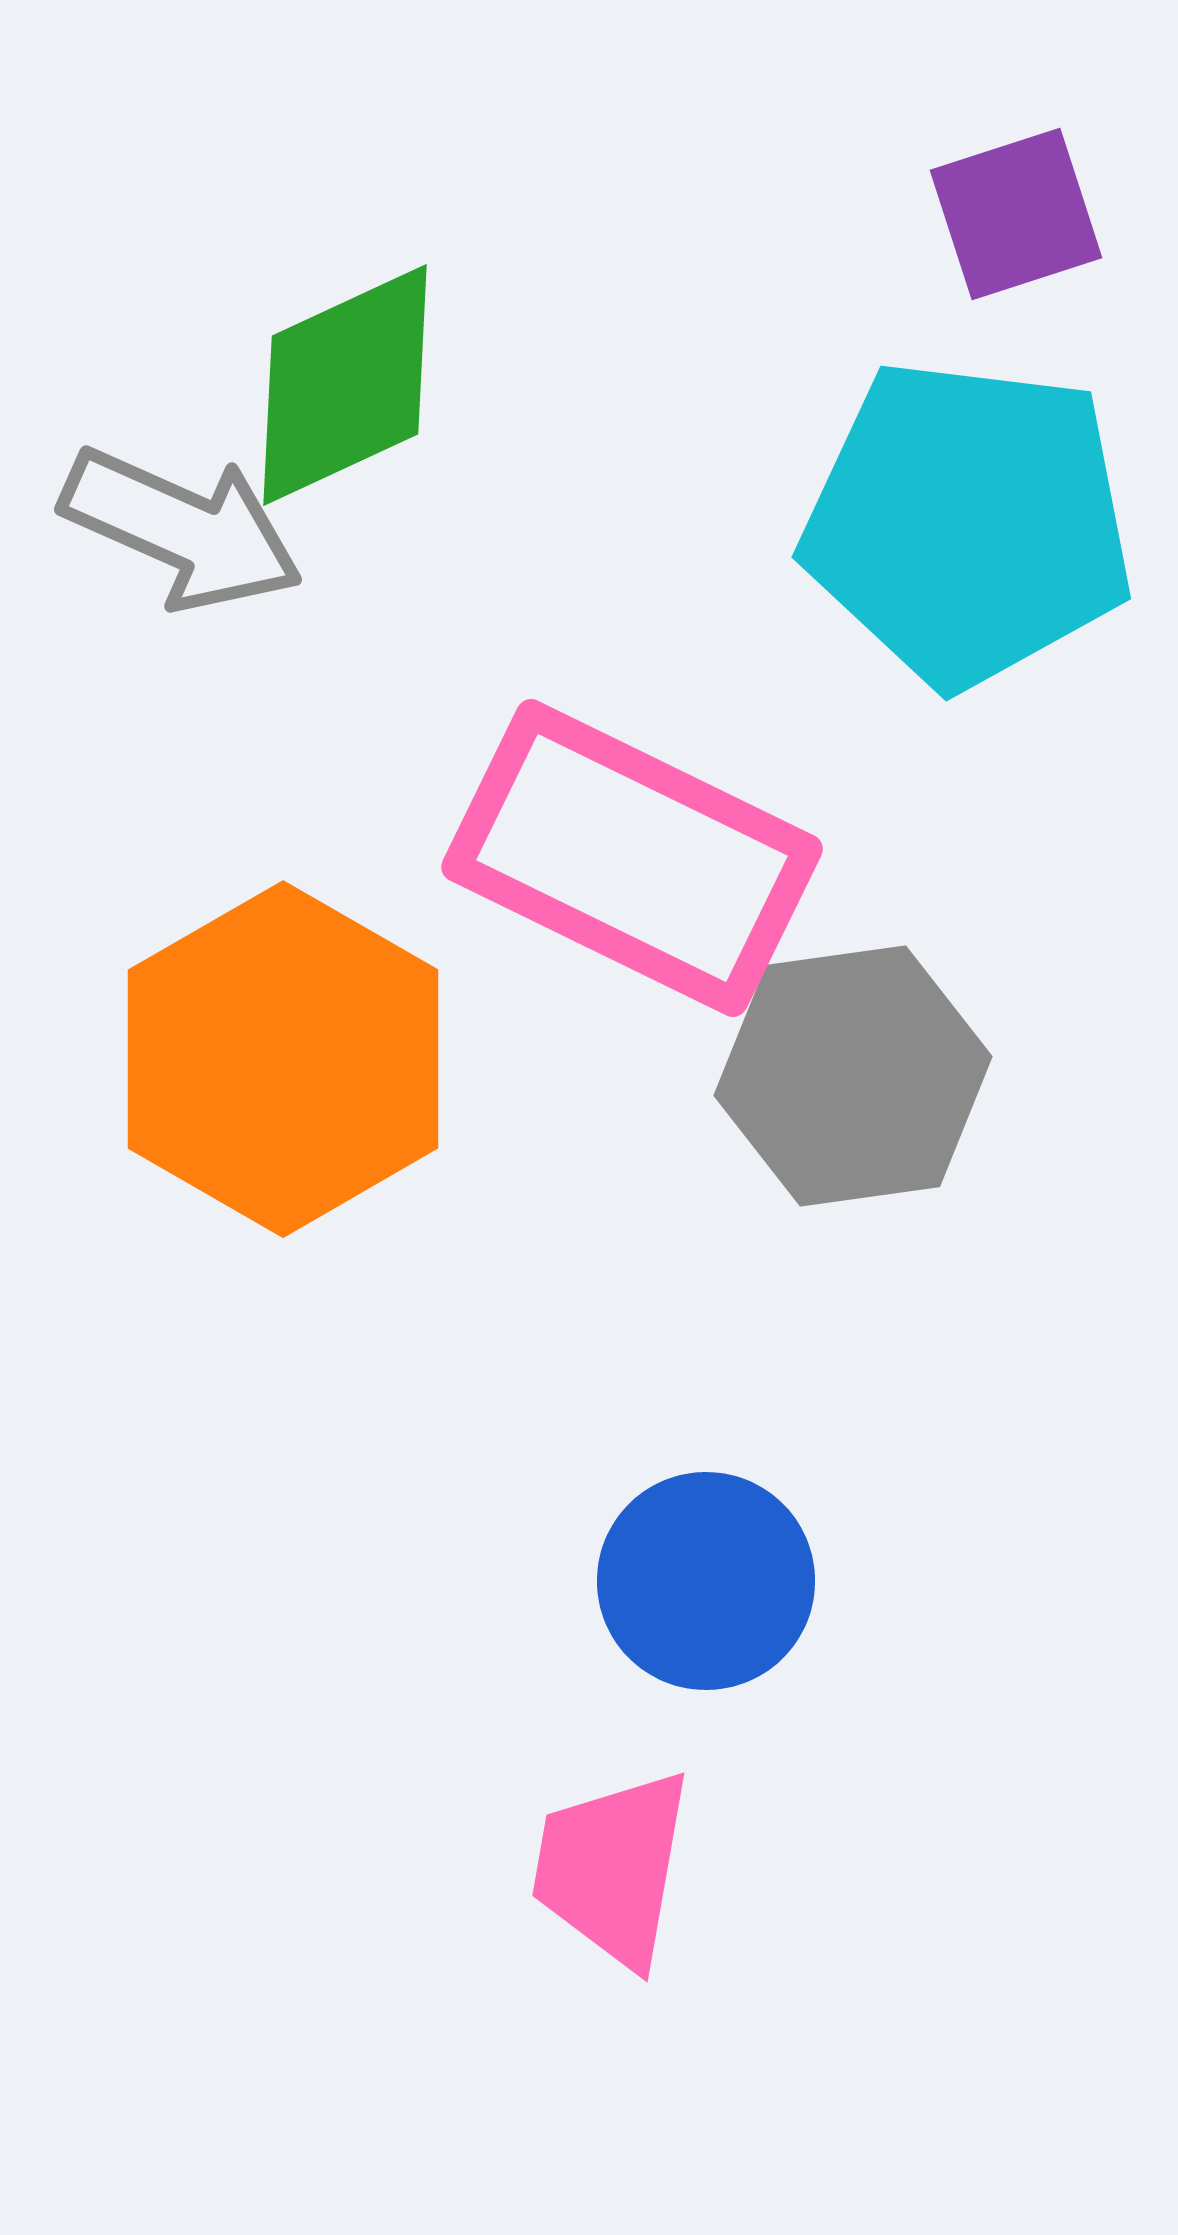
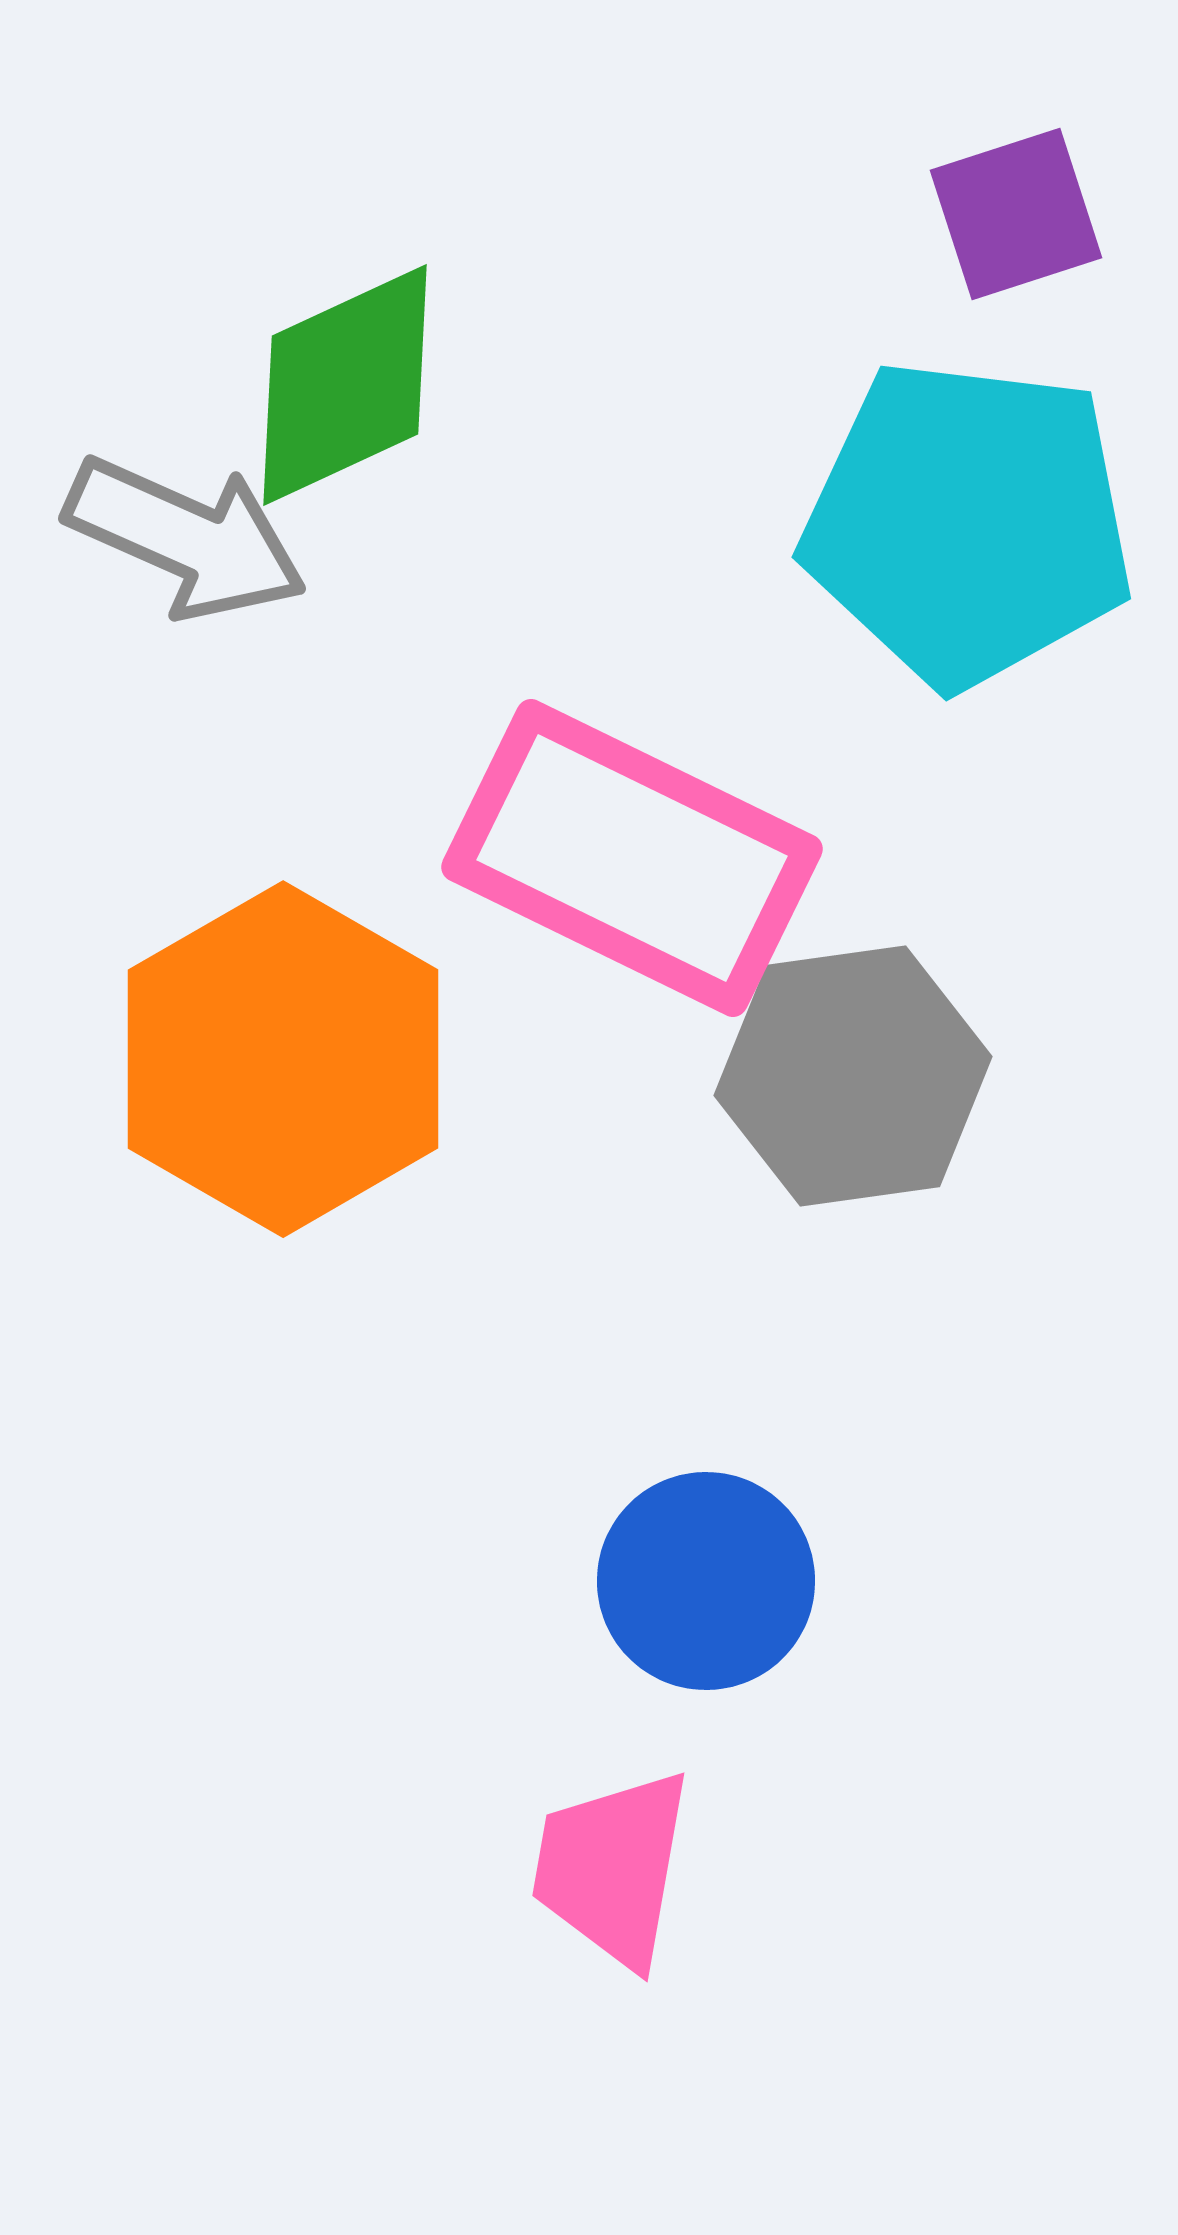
gray arrow: moved 4 px right, 9 px down
